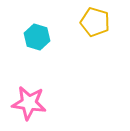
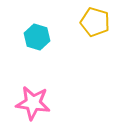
pink star: moved 4 px right
